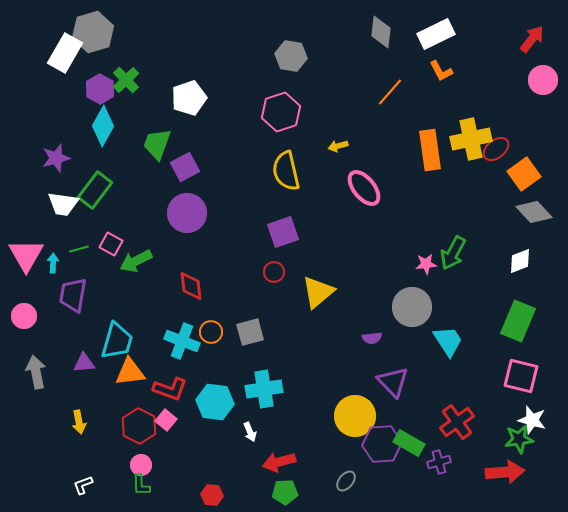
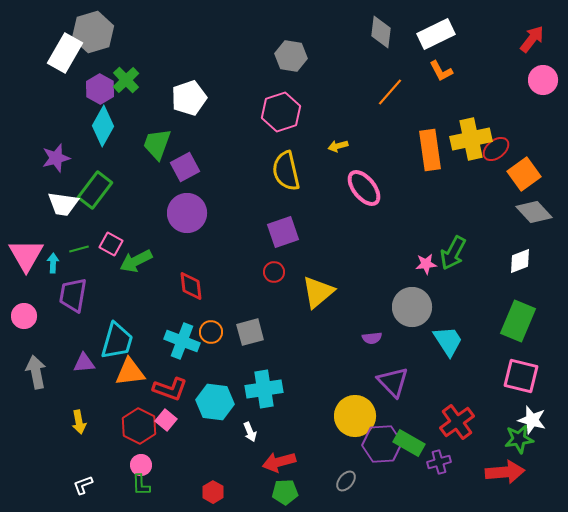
red hexagon at (212, 495): moved 1 px right, 3 px up; rotated 25 degrees clockwise
